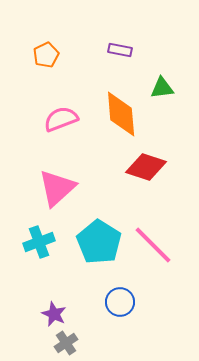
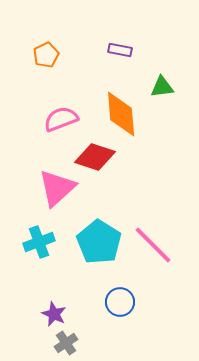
green triangle: moved 1 px up
red diamond: moved 51 px left, 10 px up
